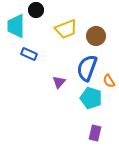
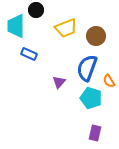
yellow trapezoid: moved 1 px up
